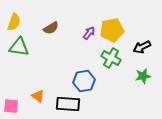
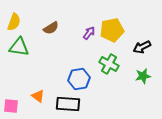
green cross: moved 2 px left, 6 px down
blue hexagon: moved 5 px left, 2 px up
